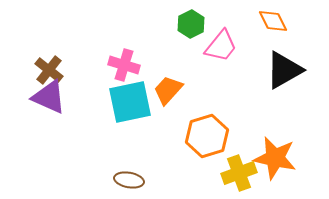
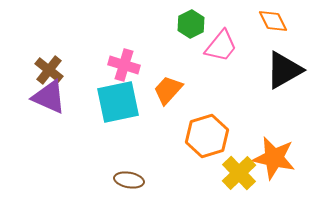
cyan square: moved 12 px left
orange star: moved 1 px left
yellow cross: rotated 24 degrees counterclockwise
